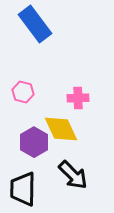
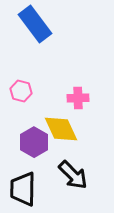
pink hexagon: moved 2 px left, 1 px up
